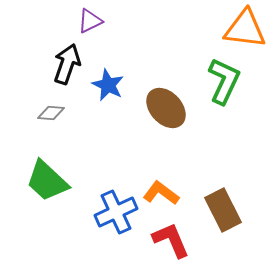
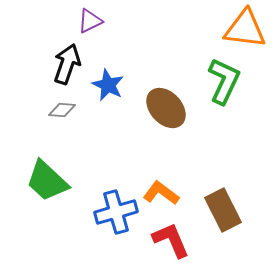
gray diamond: moved 11 px right, 3 px up
blue cross: rotated 9 degrees clockwise
